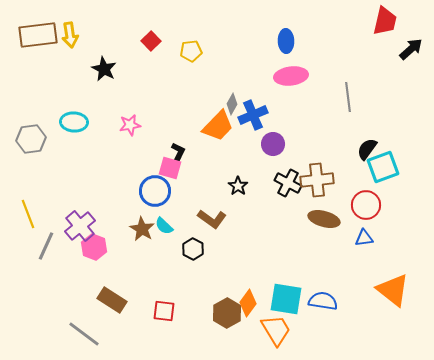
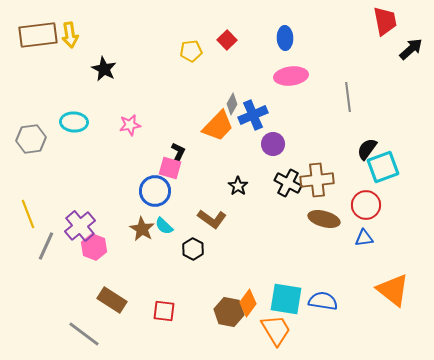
red trapezoid at (385, 21): rotated 24 degrees counterclockwise
red square at (151, 41): moved 76 px right, 1 px up
blue ellipse at (286, 41): moved 1 px left, 3 px up
brown hexagon at (227, 313): moved 2 px right, 1 px up; rotated 20 degrees counterclockwise
